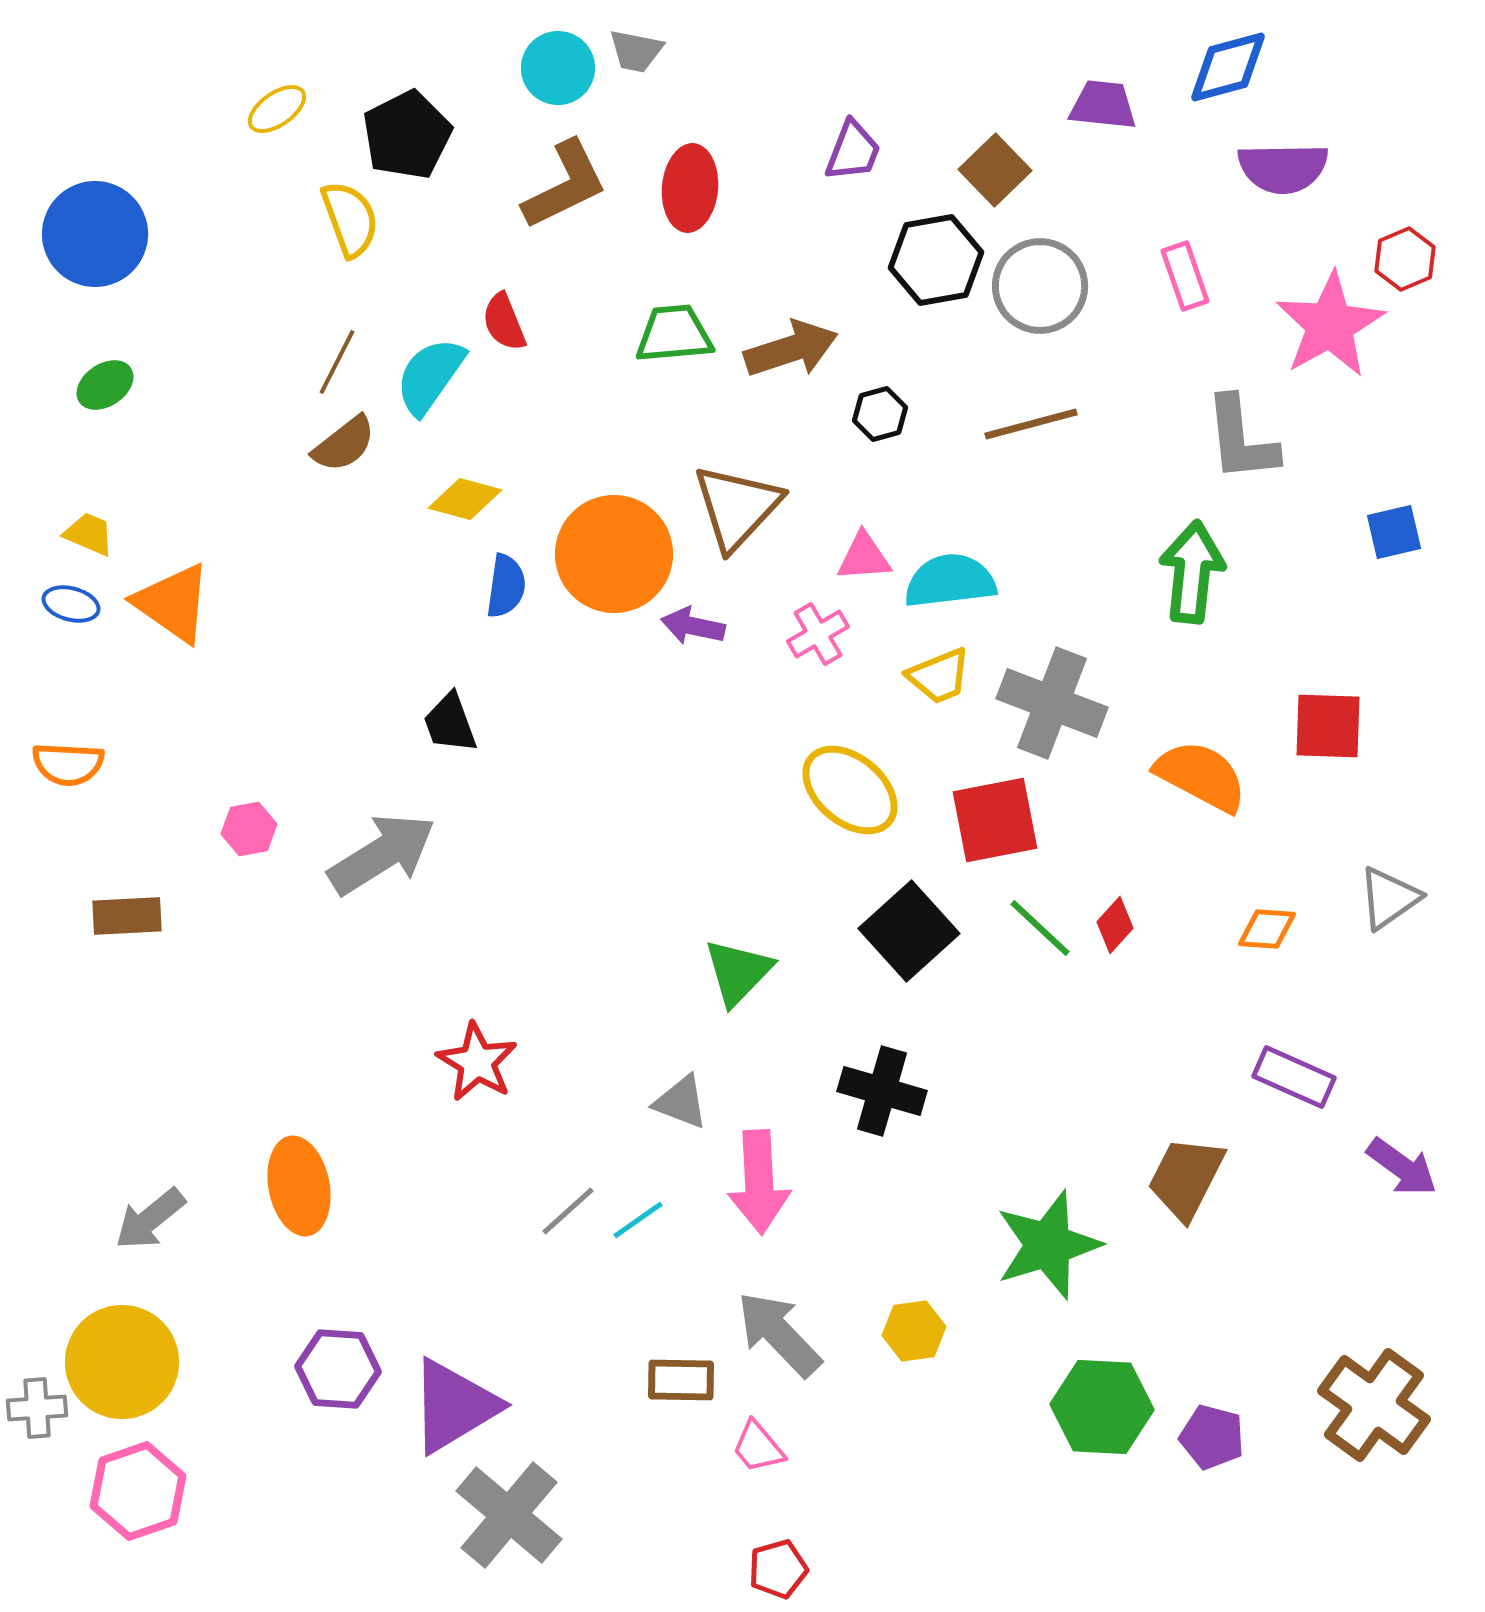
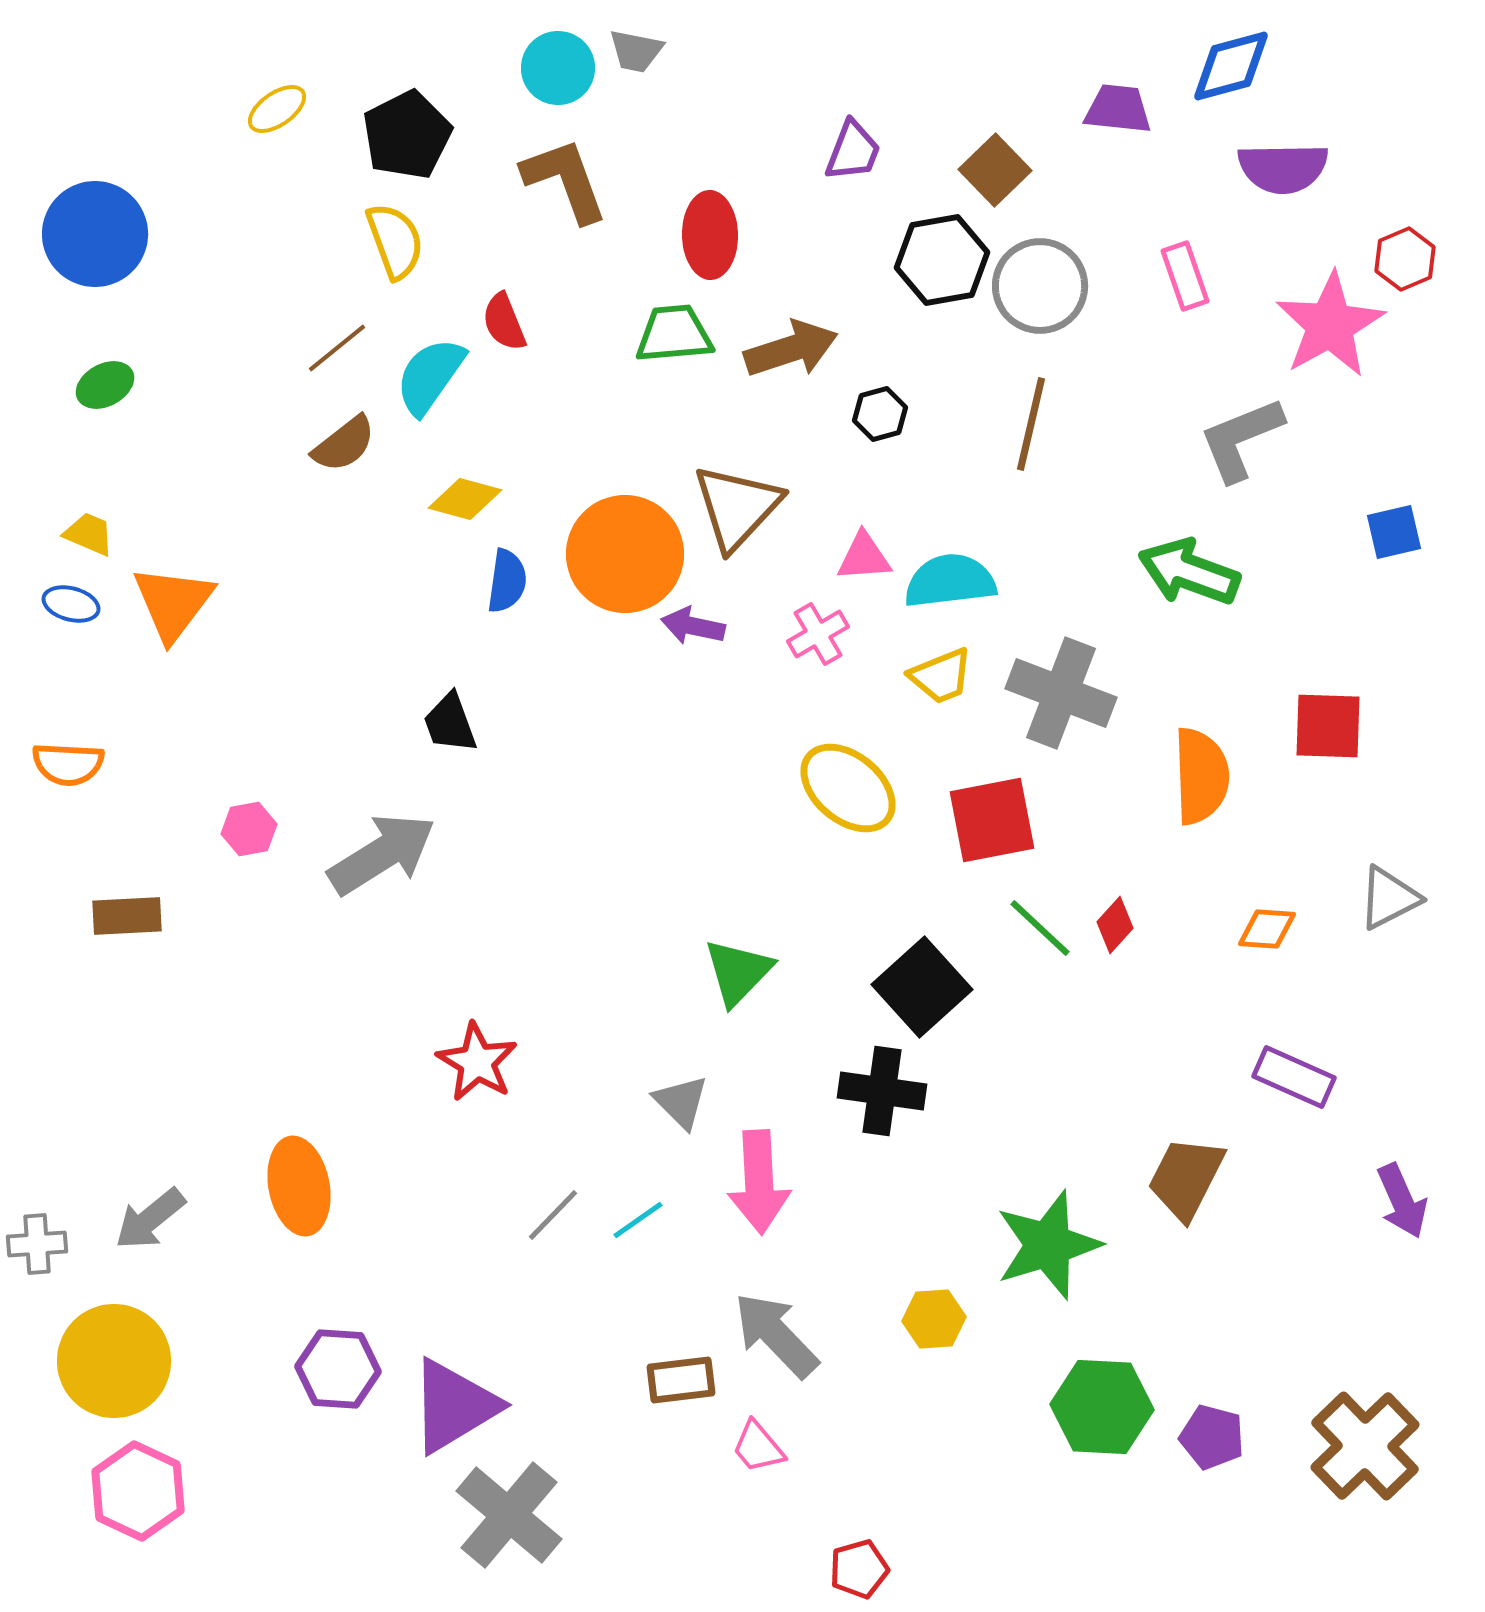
blue diamond at (1228, 67): moved 3 px right, 1 px up
purple trapezoid at (1103, 105): moved 15 px right, 4 px down
brown L-shape at (565, 185): moved 5 px up; rotated 84 degrees counterclockwise
red ellipse at (690, 188): moved 20 px right, 47 px down; rotated 6 degrees counterclockwise
yellow semicircle at (350, 219): moved 45 px right, 22 px down
black hexagon at (936, 260): moved 6 px right
brown line at (337, 362): moved 14 px up; rotated 24 degrees clockwise
green ellipse at (105, 385): rotated 6 degrees clockwise
brown line at (1031, 424): rotated 62 degrees counterclockwise
gray L-shape at (1241, 439): rotated 74 degrees clockwise
orange circle at (614, 554): moved 11 px right
green arrow at (1192, 572): moved 3 px left; rotated 76 degrees counterclockwise
blue semicircle at (506, 586): moved 1 px right, 5 px up
orange triangle at (173, 603): rotated 32 degrees clockwise
yellow trapezoid at (939, 676): moved 2 px right
gray cross at (1052, 703): moved 9 px right, 10 px up
orange semicircle at (1201, 776): rotated 60 degrees clockwise
yellow ellipse at (850, 790): moved 2 px left, 2 px up
red square at (995, 820): moved 3 px left
gray triangle at (1389, 898): rotated 8 degrees clockwise
black square at (909, 931): moved 13 px right, 56 px down
black cross at (882, 1091): rotated 8 degrees counterclockwise
gray triangle at (681, 1102): rotated 24 degrees clockwise
purple arrow at (1402, 1167): moved 34 px down; rotated 30 degrees clockwise
gray line at (568, 1211): moved 15 px left, 4 px down; rotated 4 degrees counterclockwise
yellow hexagon at (914, 1331): moved 20 px right, 12 px up; rotated 4 degrees clockwise
gray arrow at (779, 1334): moved 3 px left, 1 px down
yellow circle at (122, 1362): moved 8 px left, 1 px up
brown rectangle at (681, 1380): rotated 8 degrees counterclockwise
brown cross at (1374, 1405): moved 9 px left, 41 px down; rotated 10 degrees clockwise
gray cross at (37, 1408): moved 164 px up
pink hexagon at (138, 1491): rotated 16 degrees counterclockwise
red pentagon at (778, 1569): moved 81 px right
